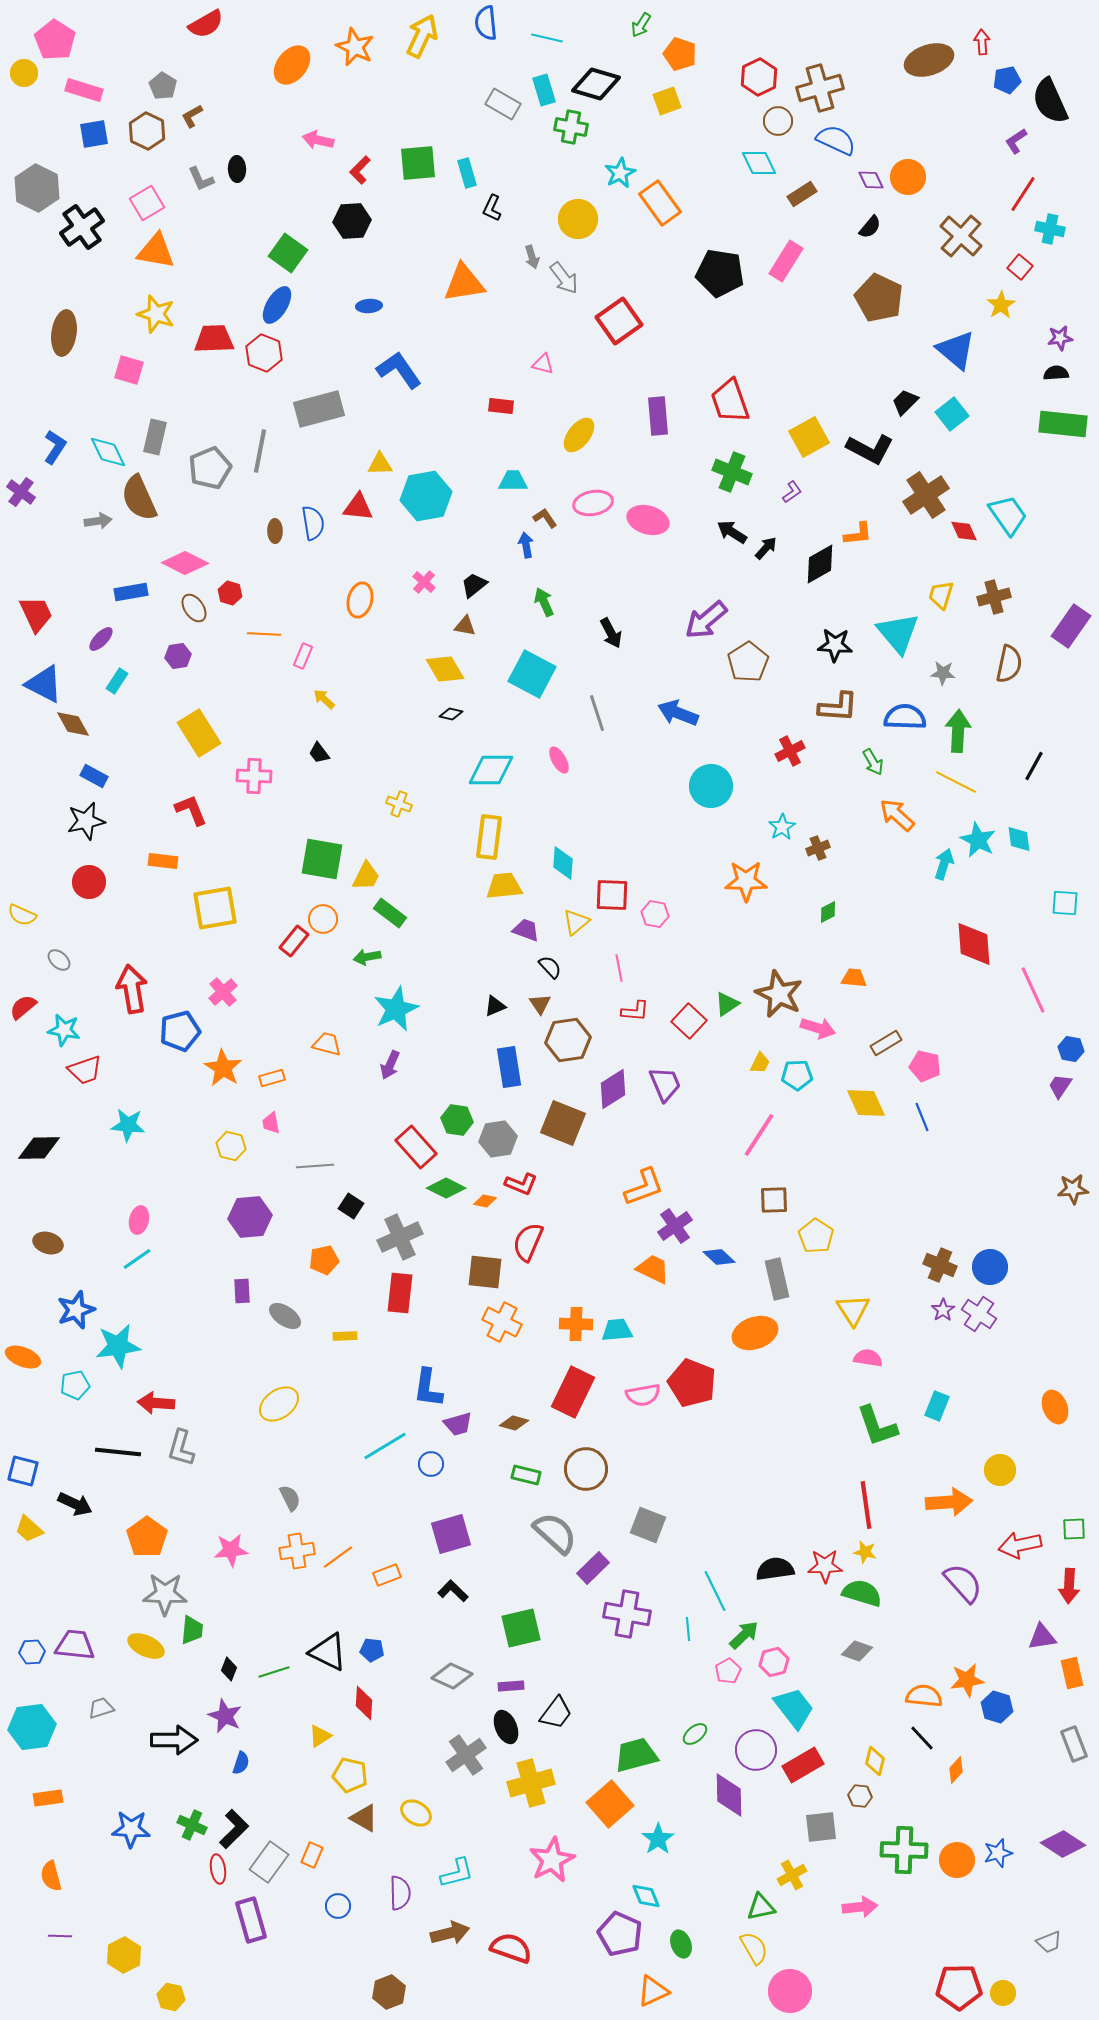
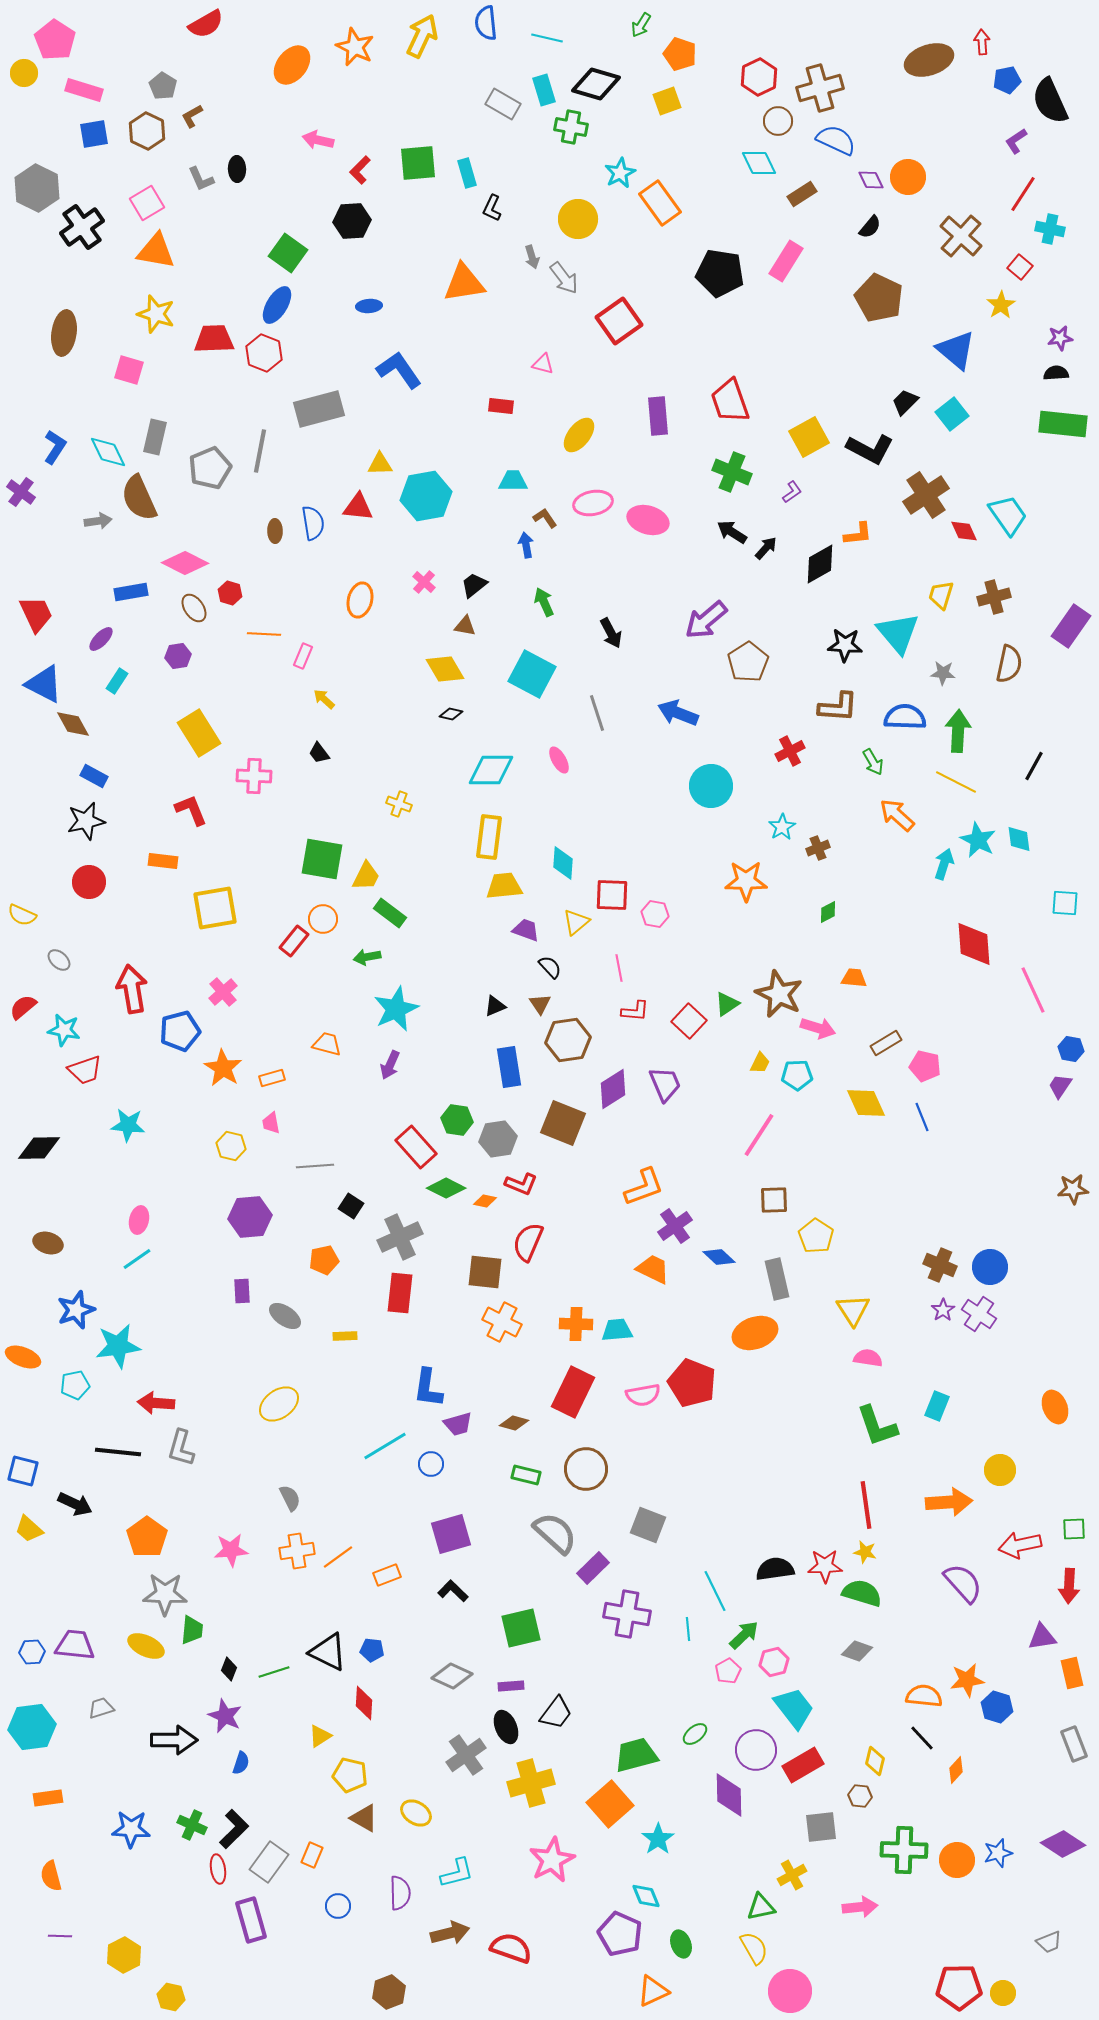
black star at (835, 645): moved 10 px right
